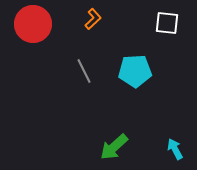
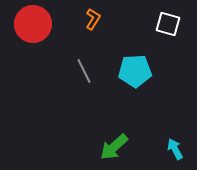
orange L-shape: rotated 15 degrees counterclockwise
white square: moved 1 px right, 1 px down; rotated 10 degrees clockwise
